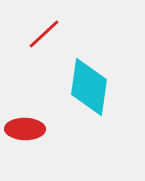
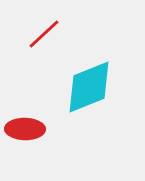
cyan diamond: rotated 60 degrees clockwise
